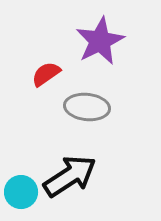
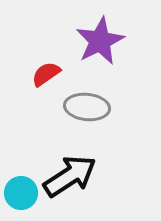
cyan circle: moved 1 px down
